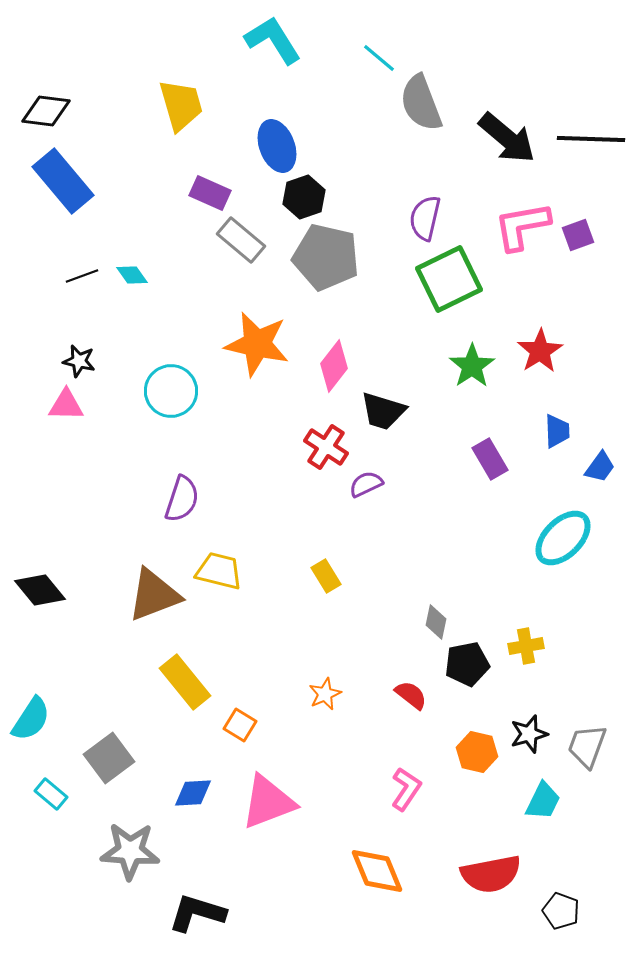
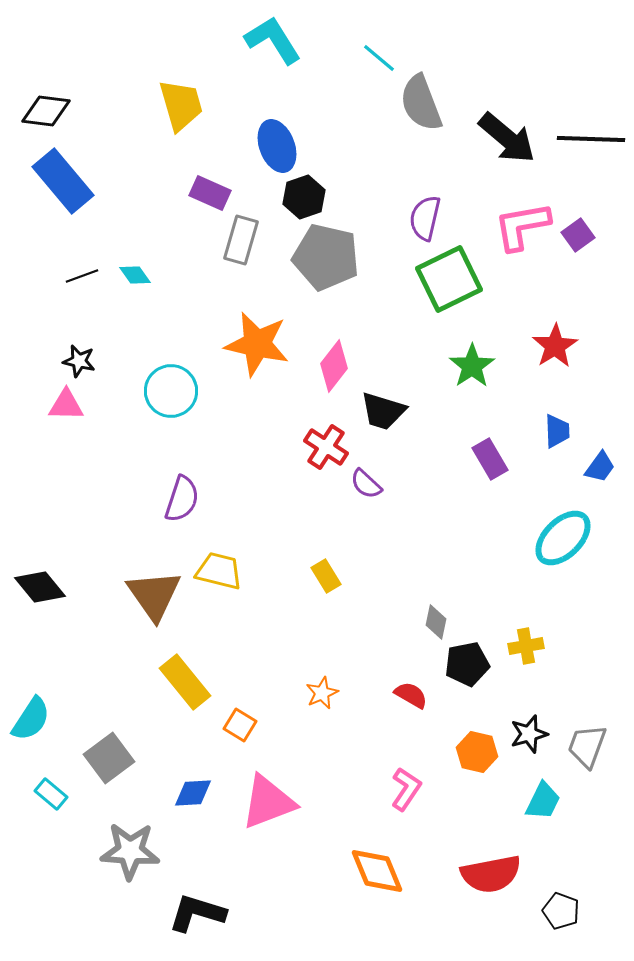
purple square at (578, 235): rotated 16 degrees counterclockwise
gray rectangle at (241, 240): rotated 66 degrees clockwise
cyan diamond at (132, 275): moved 3 px right
red star at (540, 351): moved 15 px right, 5 px up
purple semicircle at (366, 484): rotated 112 degrees counterclockwise
black diamond at (40, 590): moved 3 px up
brown triangle at (154, 595): rotated 44 degrees counterclockwise
orange star at (325, 694): moved 3 px left, 1 px up
red semicircle at (411, 695): rotated 8 degrees counterclockwise
